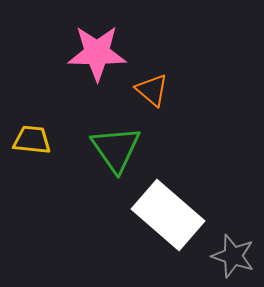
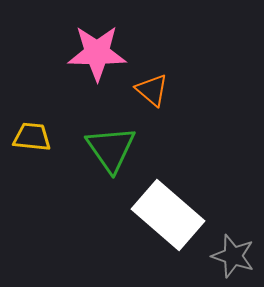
yellow trapezoid: moved 3 px up
green triangle: moved 5 px left
